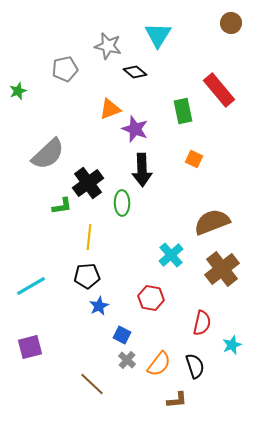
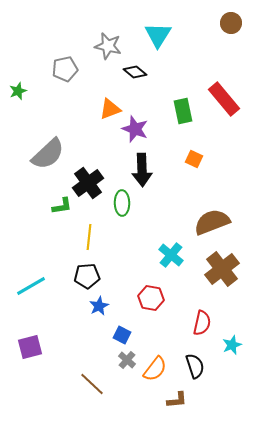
red rectangle: moved 5 px right, 9 px down
cyan cross: rotated 10 degrees counterclockwise
orange semicircle: moved 4 px left, 5 px down
